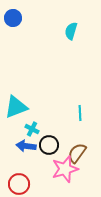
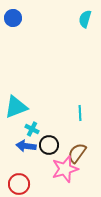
cyan semicircle: moved 14 px right, 12 px up
